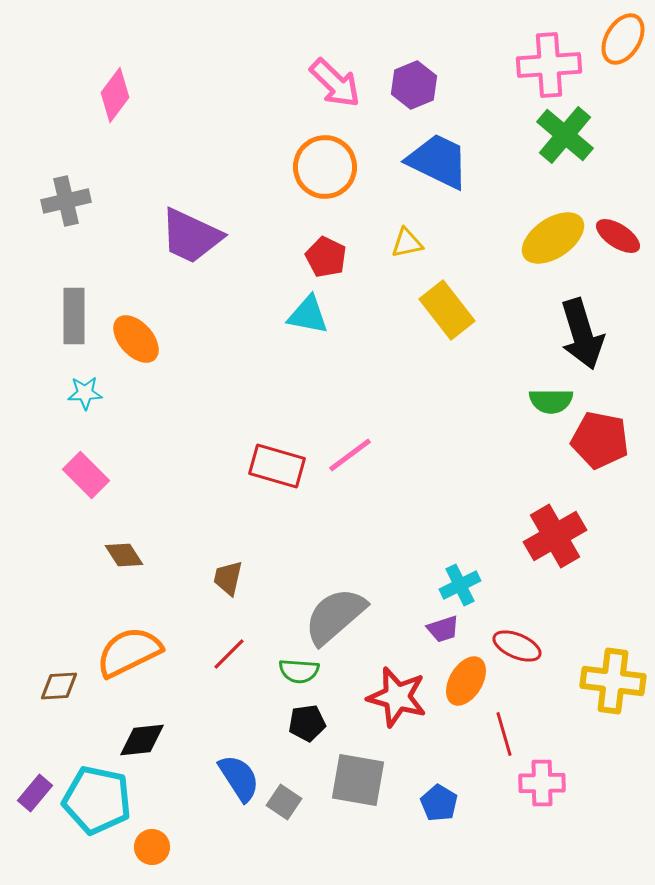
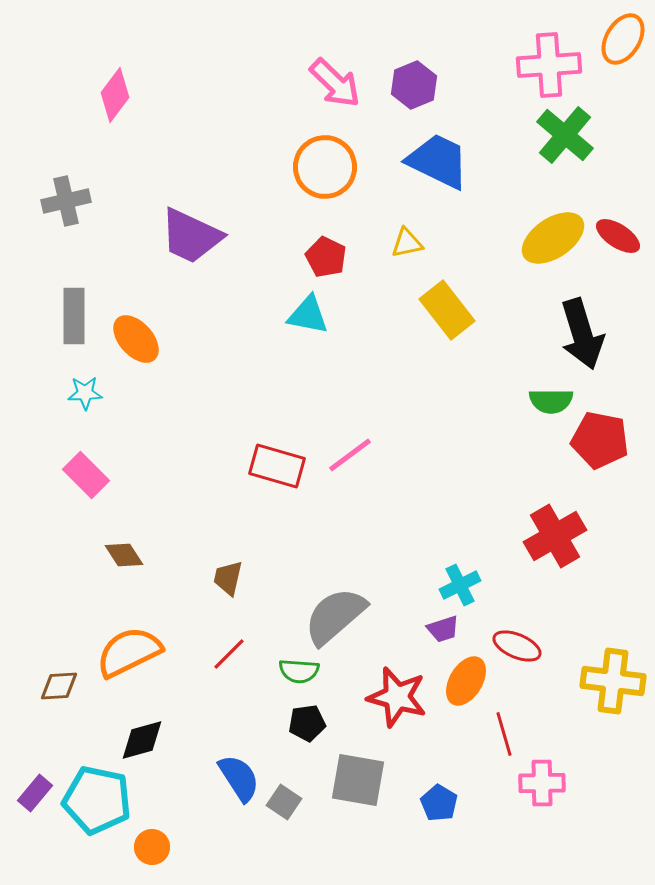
black diamond at (142, 740): rotated 9 degrees counterclockwise
